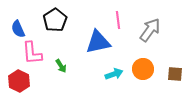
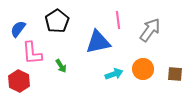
black pentagon: moved 2 px right, 1 px down
blue semicircle: rotated 60 degrees clockwise
